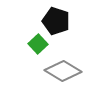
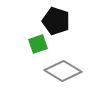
green square: rotated 24 degrees clockwise
